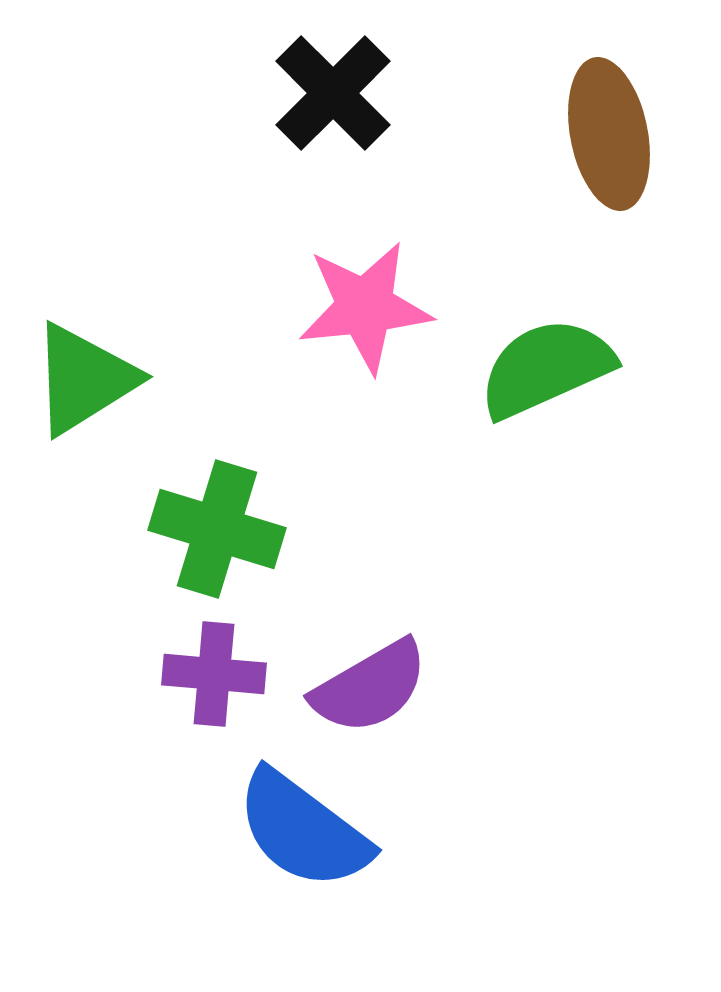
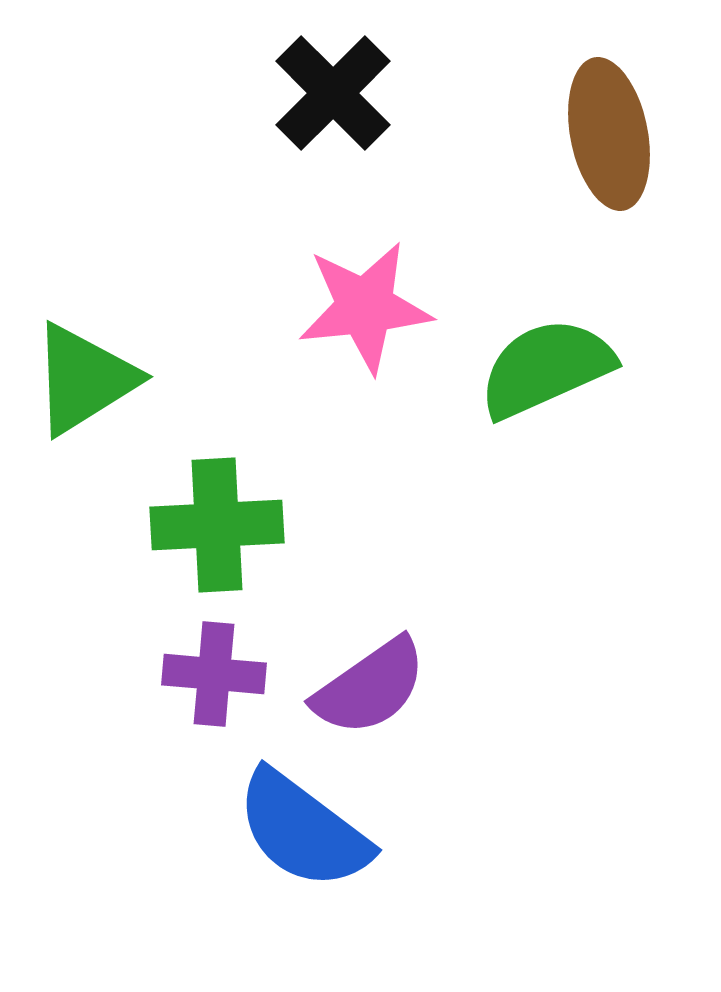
green cross: moved 4 px up; rotated 20 degrees counterclockwise
purple semicircle: rotated 5 degrees counterclockwise
